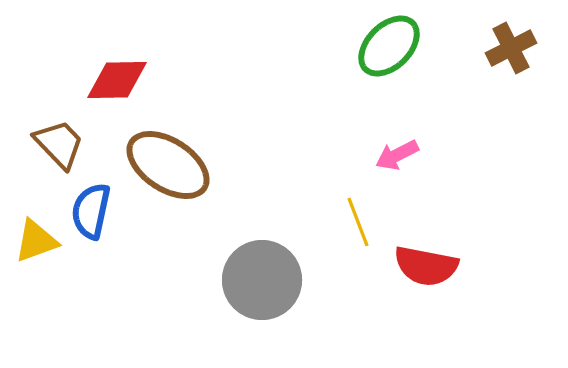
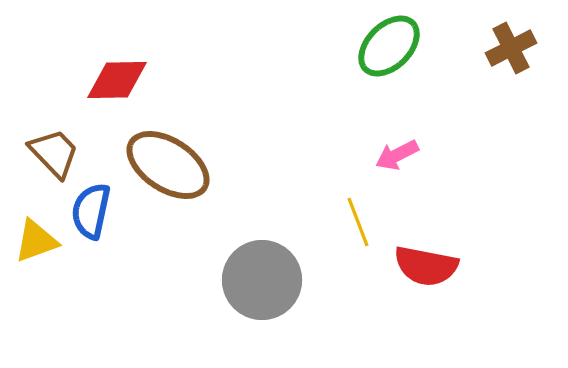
brown trapezoid: moved 5 px left, 9 px down
